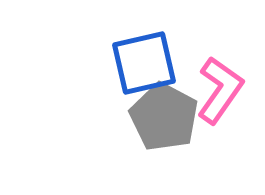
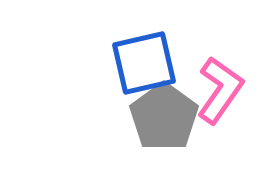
gray pentagon: rotated 8 degrees clockwise
